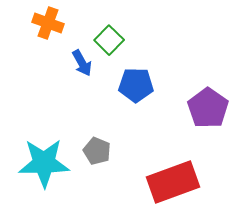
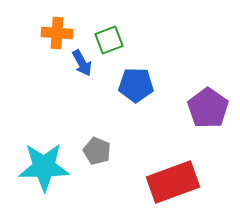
orange cross: moved 9 px right, 10 px down; rotated 16 degrees counterclockwise
green square: rotated 24 degrees clockwise
cyan star: moved 4 px down
